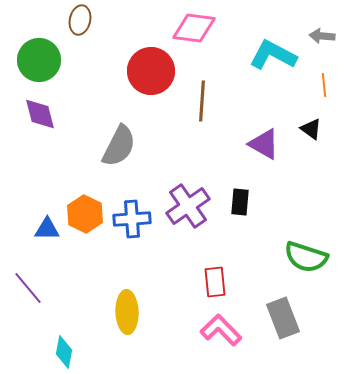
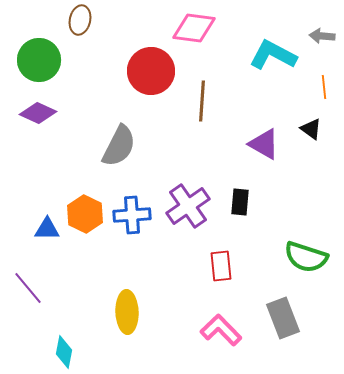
orange line: moved 2 px down
purple diamond: moved 2 px left, 1 px up; rotated 51 degrees counterclockwise
blue cross: moved 4 px up
red rectangle: moved 6 px right, 16 px up
